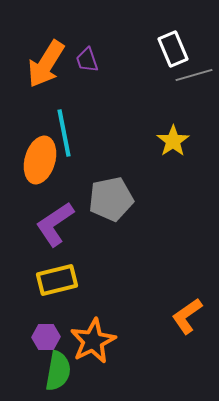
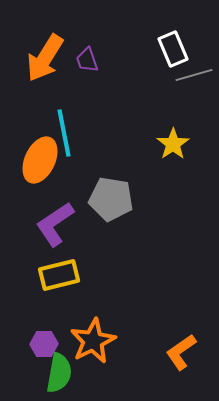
orange arrow: moved 1 px left, 6 px up
yellow star: moved 3 px down
orange ellipse: rotated 9 degrees clockwise
gray pentagon: rotated 21 degrees clockwise
yellow rectangle: moved 2 px right, 5 px up
orange L-shape: moved 6 px left, 36 px down
purple hexagon: moved 2 px left, 7 px down
green semicircle: moved 1 px right, 2 px down
